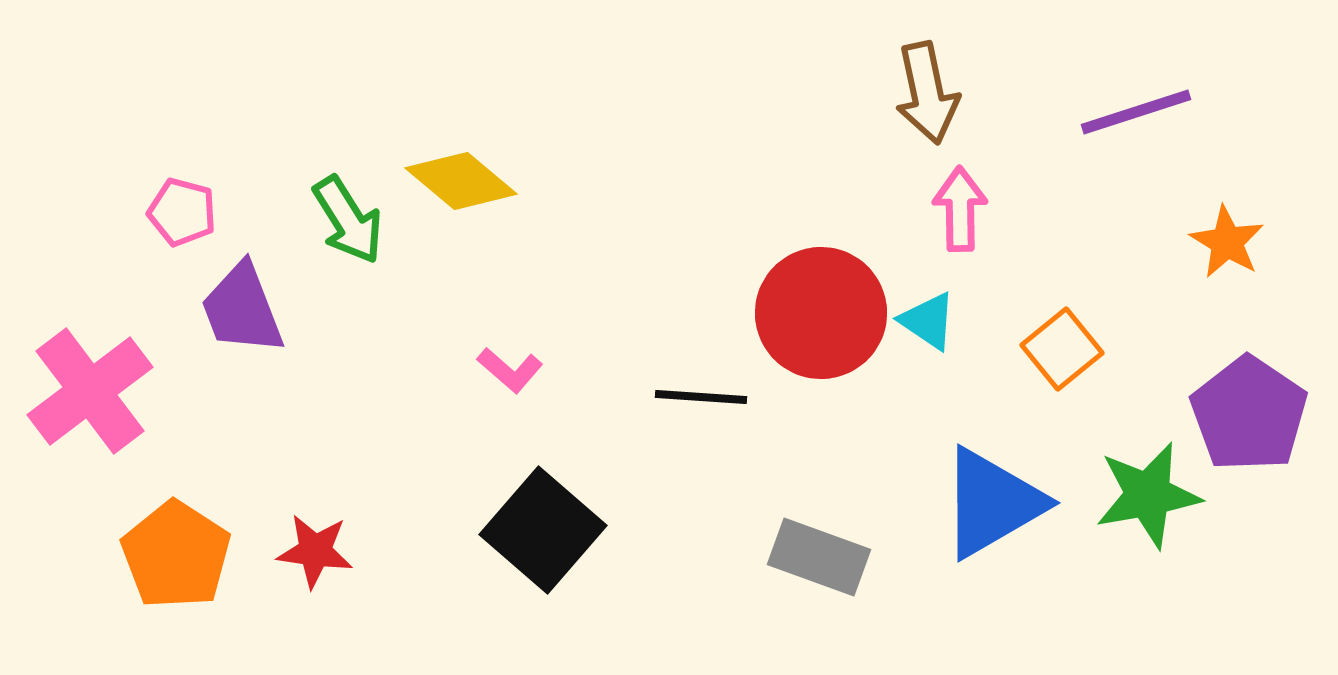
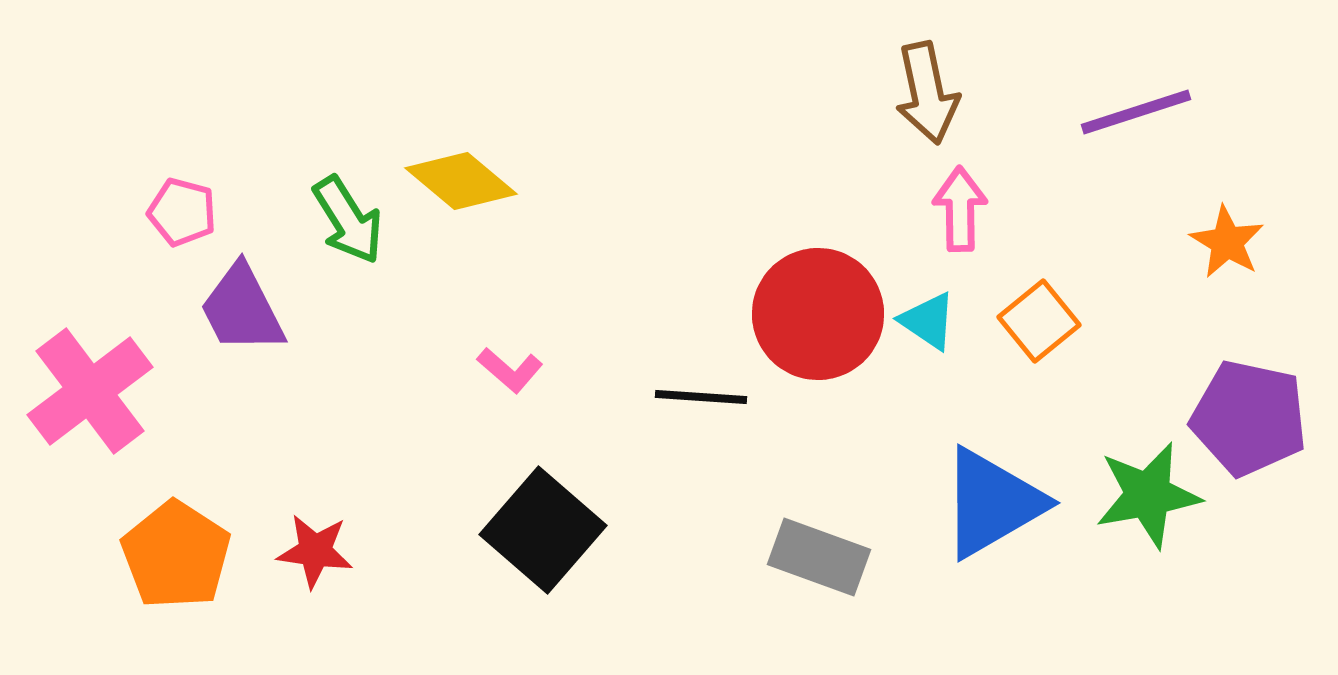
purple trapezoid: rotated 6 degrees counterclockwise
red circle: moved 3 px left, 1 px down
orange square: moved 23 px left, 28 px up
purple pentagon: moved 4 px down; rotated 22 degrees counterclockwise
